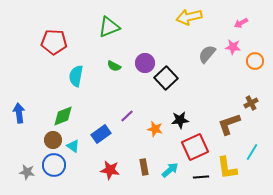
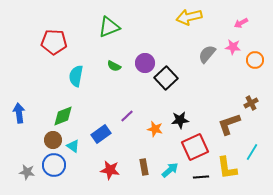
orange circle: moved 1 px up
